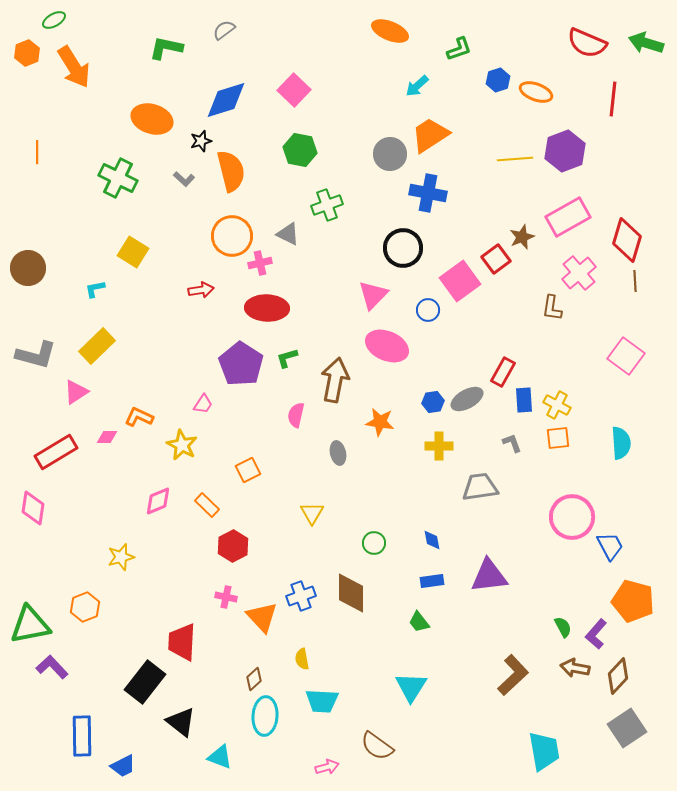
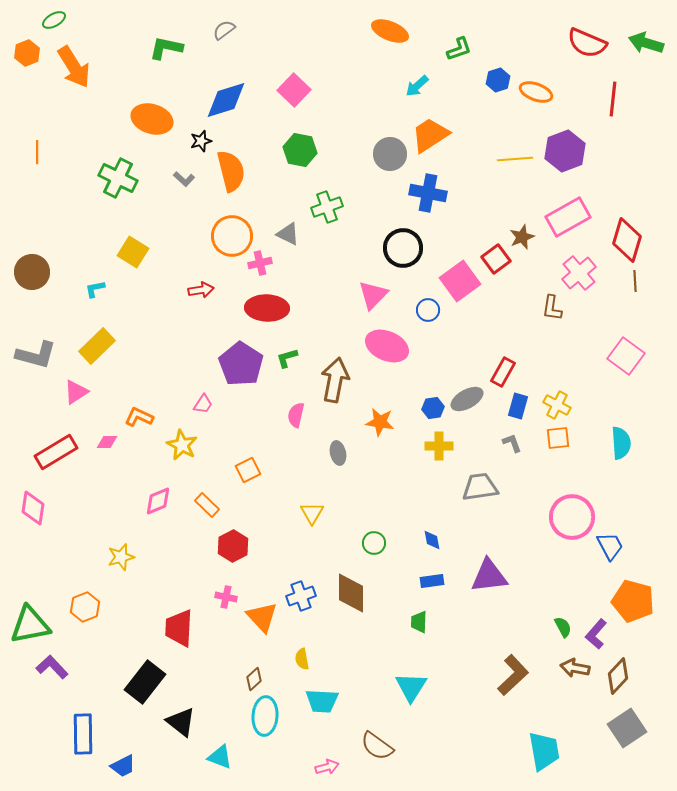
green cross at (327, 205): moved 2 px down
brown circle at (28, 268): moved 4 px right, 4 px down
blue rectangle at (524, 400): moved 6 px left, 6 px down; rotated 20 degrees clockwise
blue hexagon at (433, 402): moved 6 px down
pink diamond at (107, 437): moved 5 px down
green trapezoid at (419, 622): rotated 40 degrees clockwise
red trapezoid at (182, 642): moved 3 px left, 14 px up
blue rectangle at (82, 736): moved 1 px right, 2 px up
